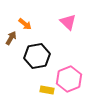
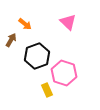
brown arrow: moved 2 px down
black hexagon: rotated 10 degrees counterclockwise
pink hexagon: moved 5 px left, 6 px up; rotated 20 degrees counterclockwise
yellow rectangle: rotated 56 degrees clockwise
